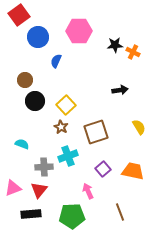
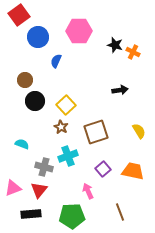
black star: rotated 21 degrees clockwise
yellow semicircle: moved 4 px down
gray cross: rotated 18 degrees clockwise
